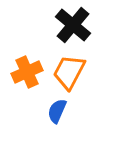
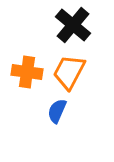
orange cross: rotated 32 degrees clockwise
